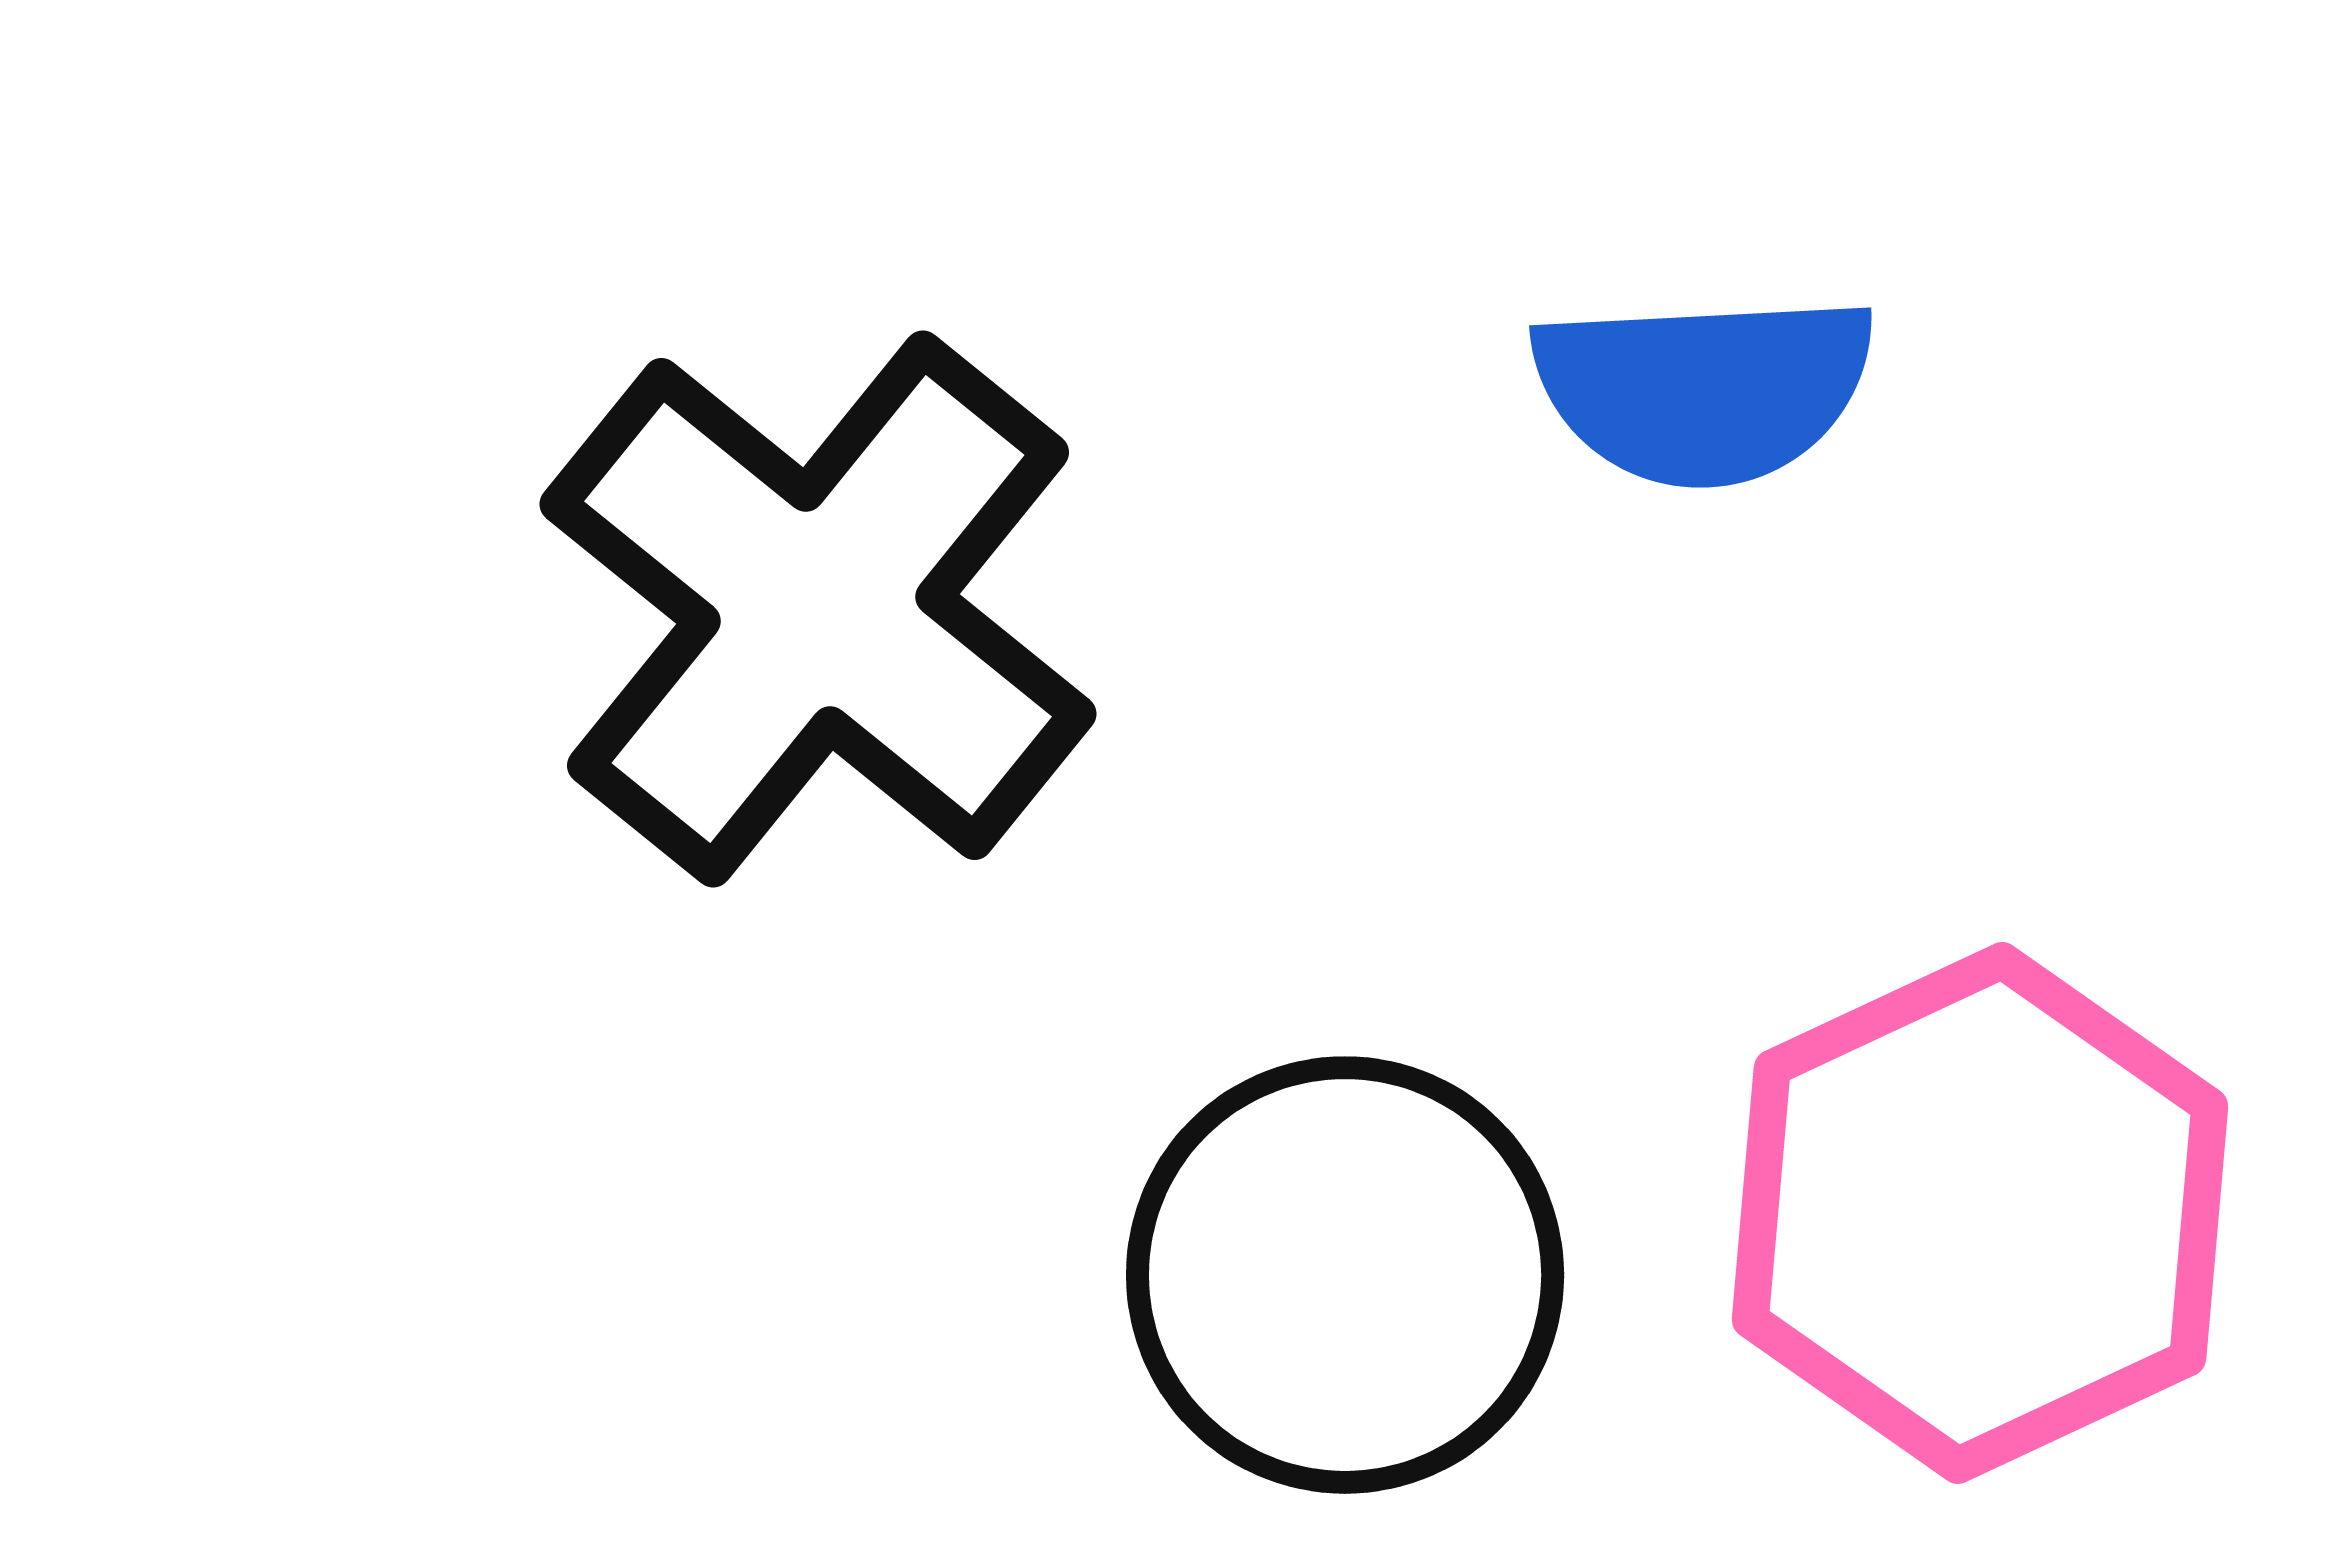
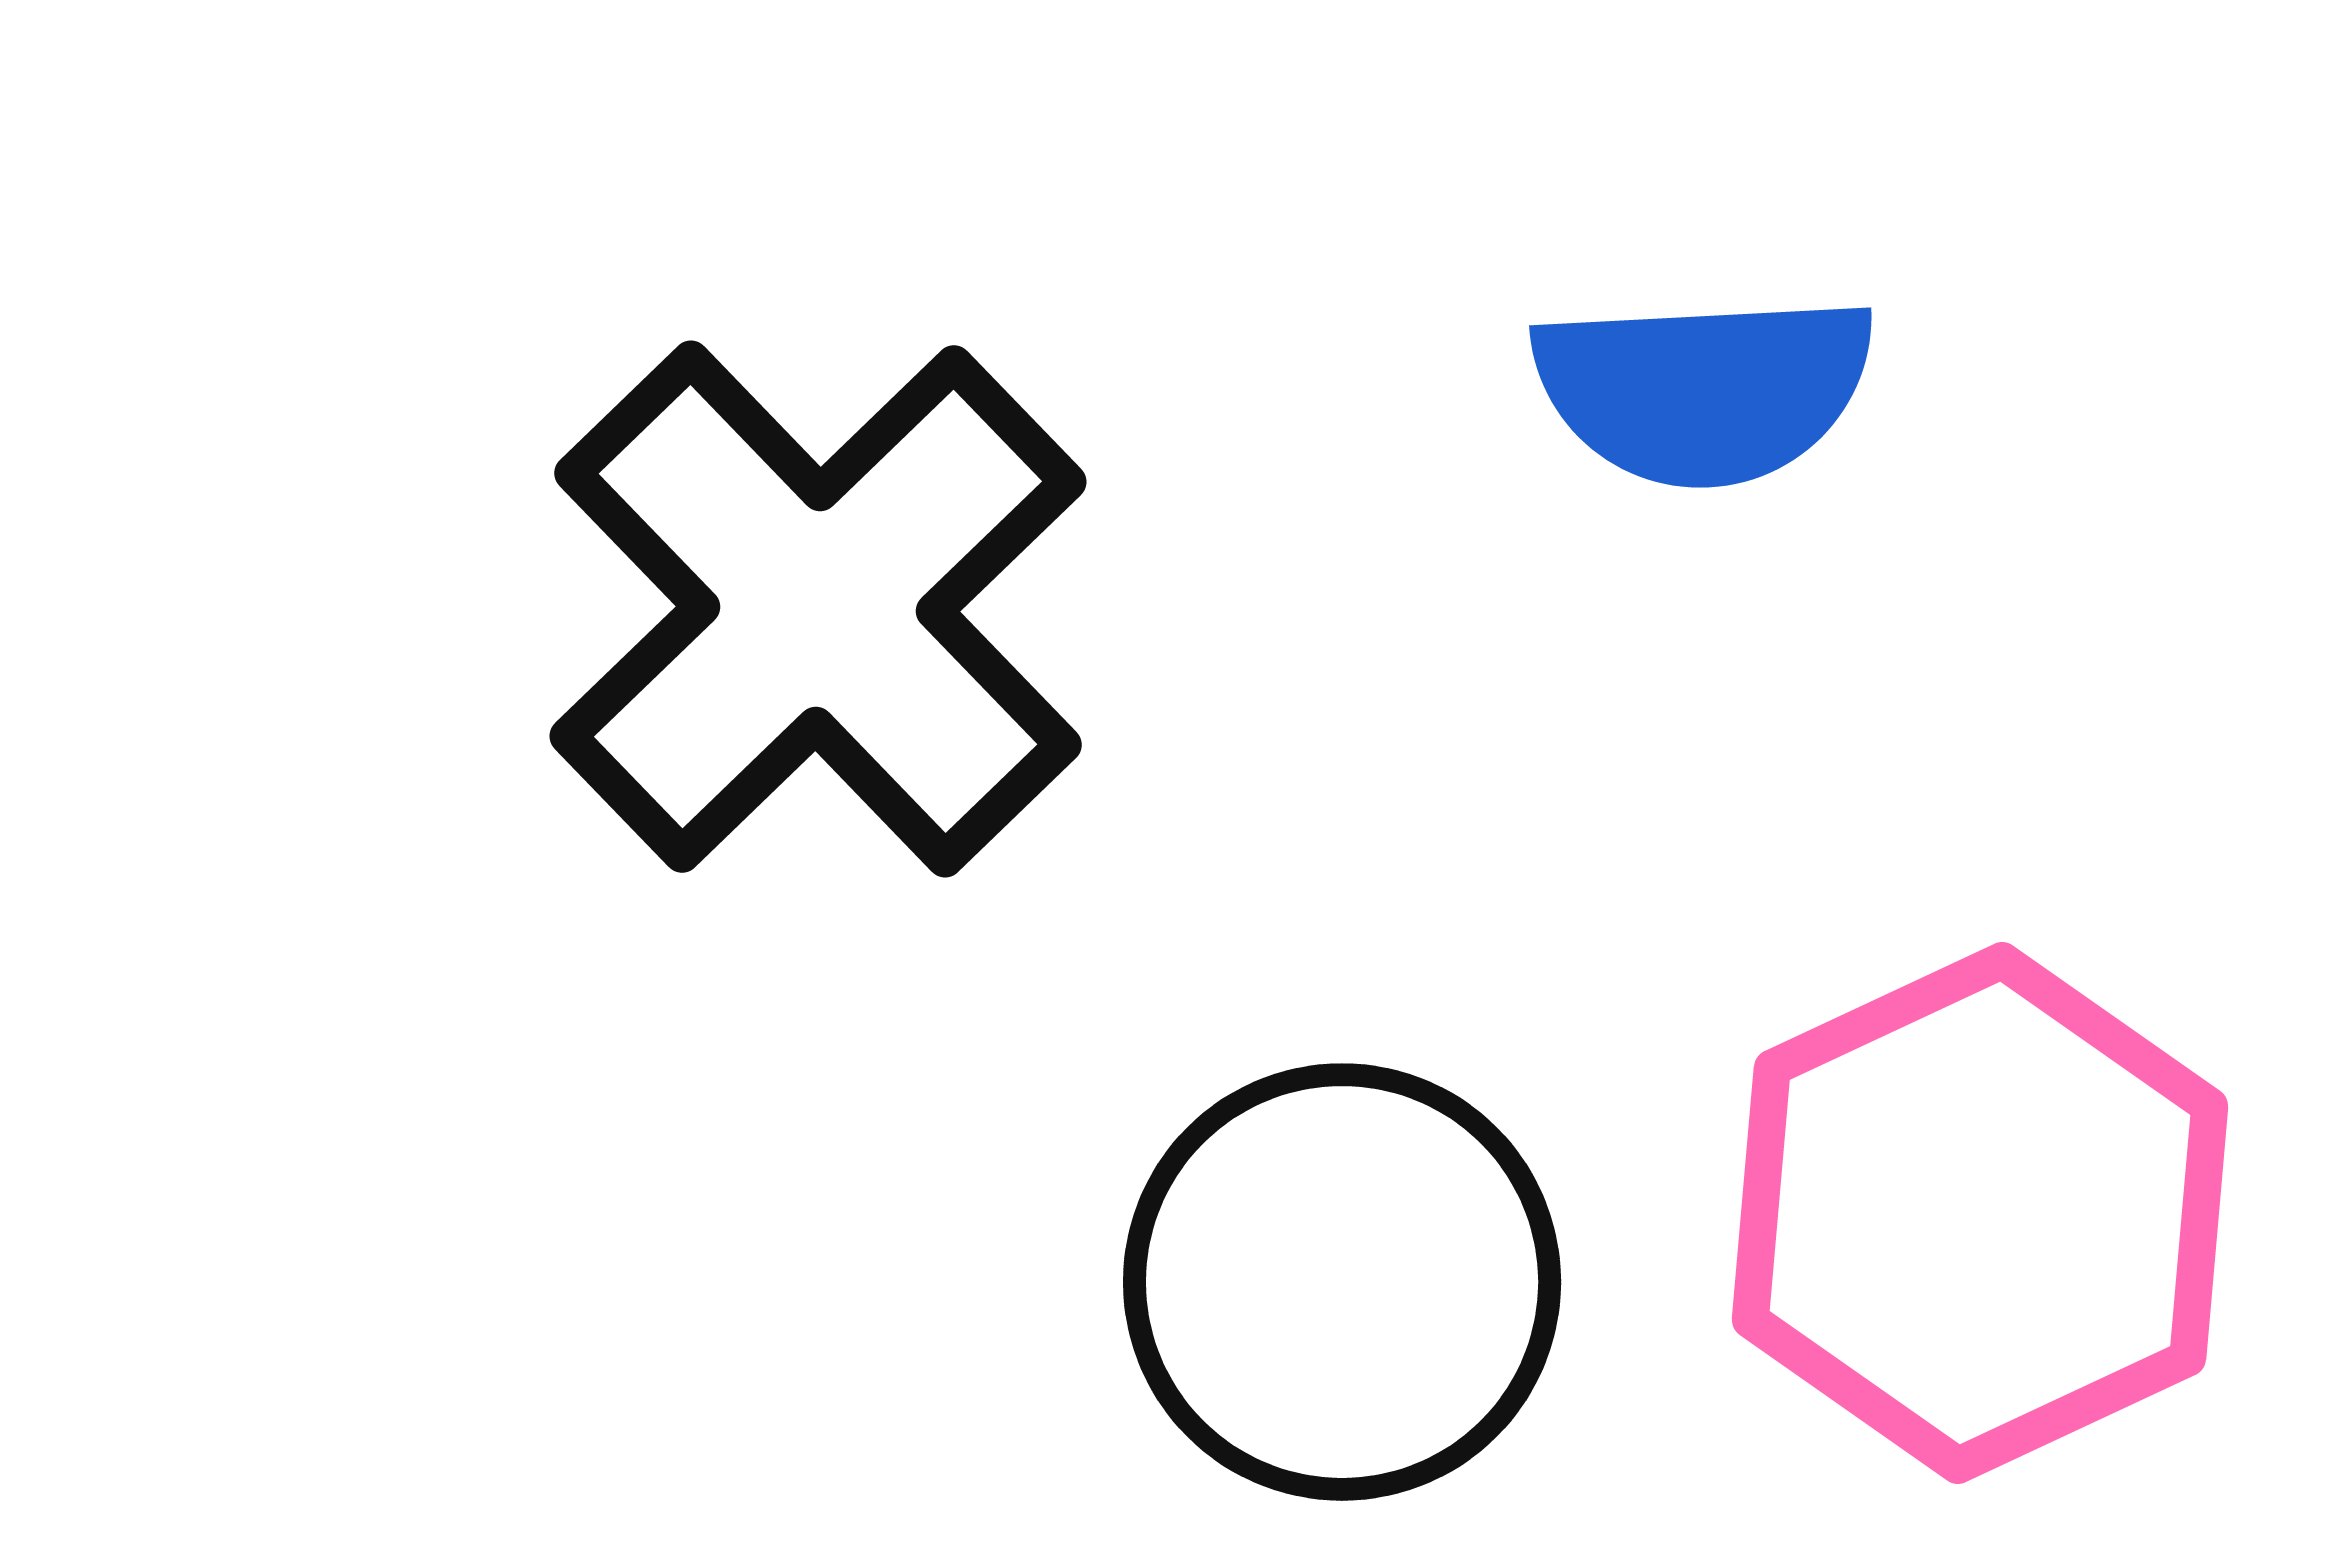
black cross: rotated 7 degrees clockwise
black circle: moved 3 px left, 7 px down
